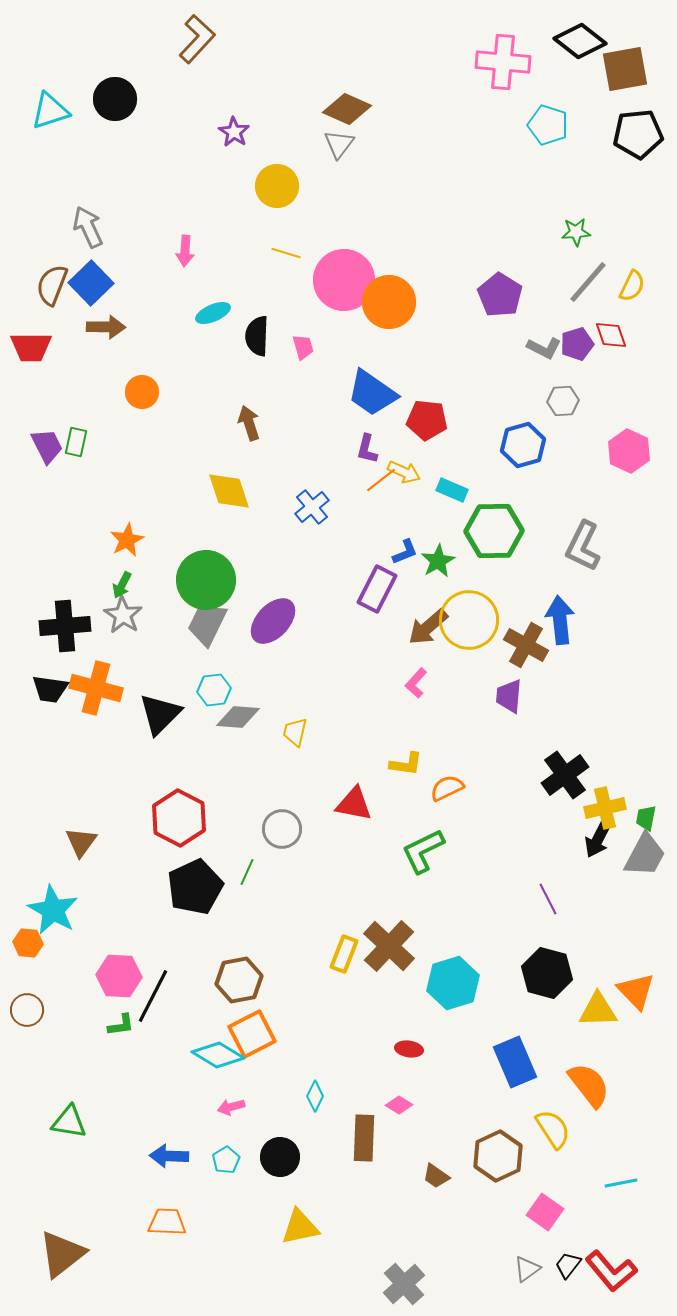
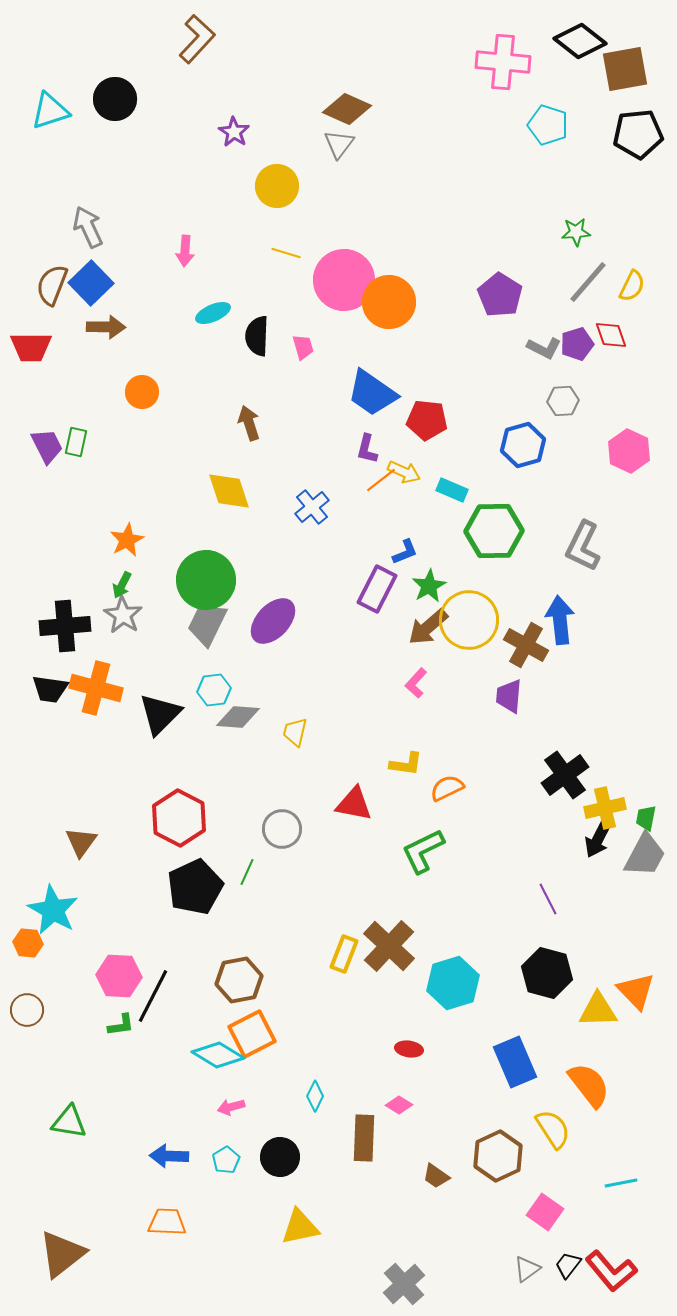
green star at (438, 561): moved 9 px left, 25 px down
